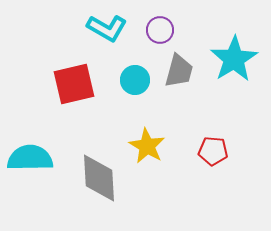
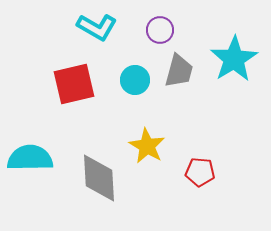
cyan L-shape: moved 10 px left, 1 px up
red pentagon: moved 13 px left, 21 px down
